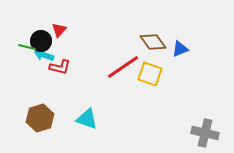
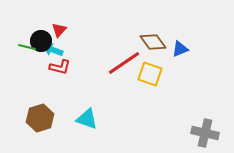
cyan arrow: moved 9 px right, 5 px up
red line: moved 1 px right, 4 px up
